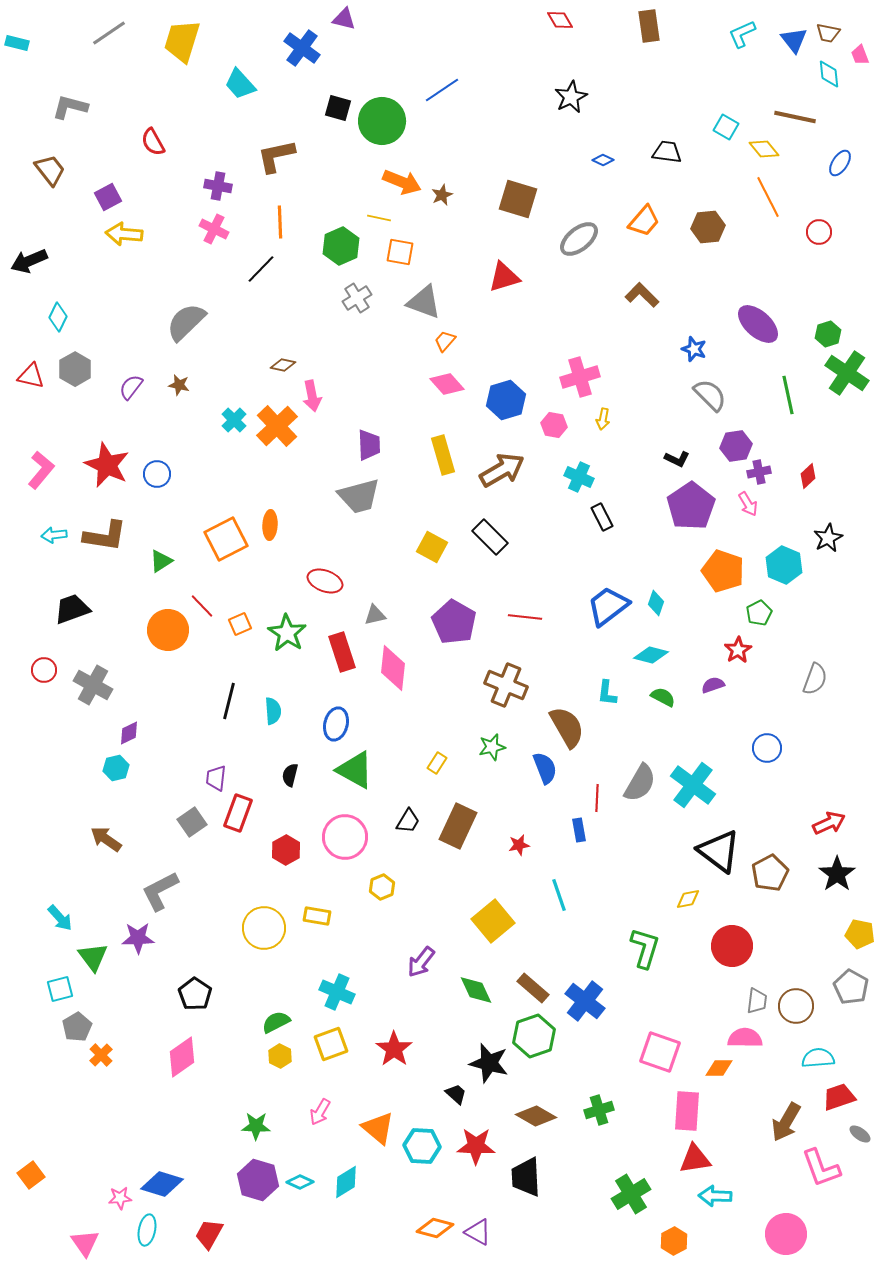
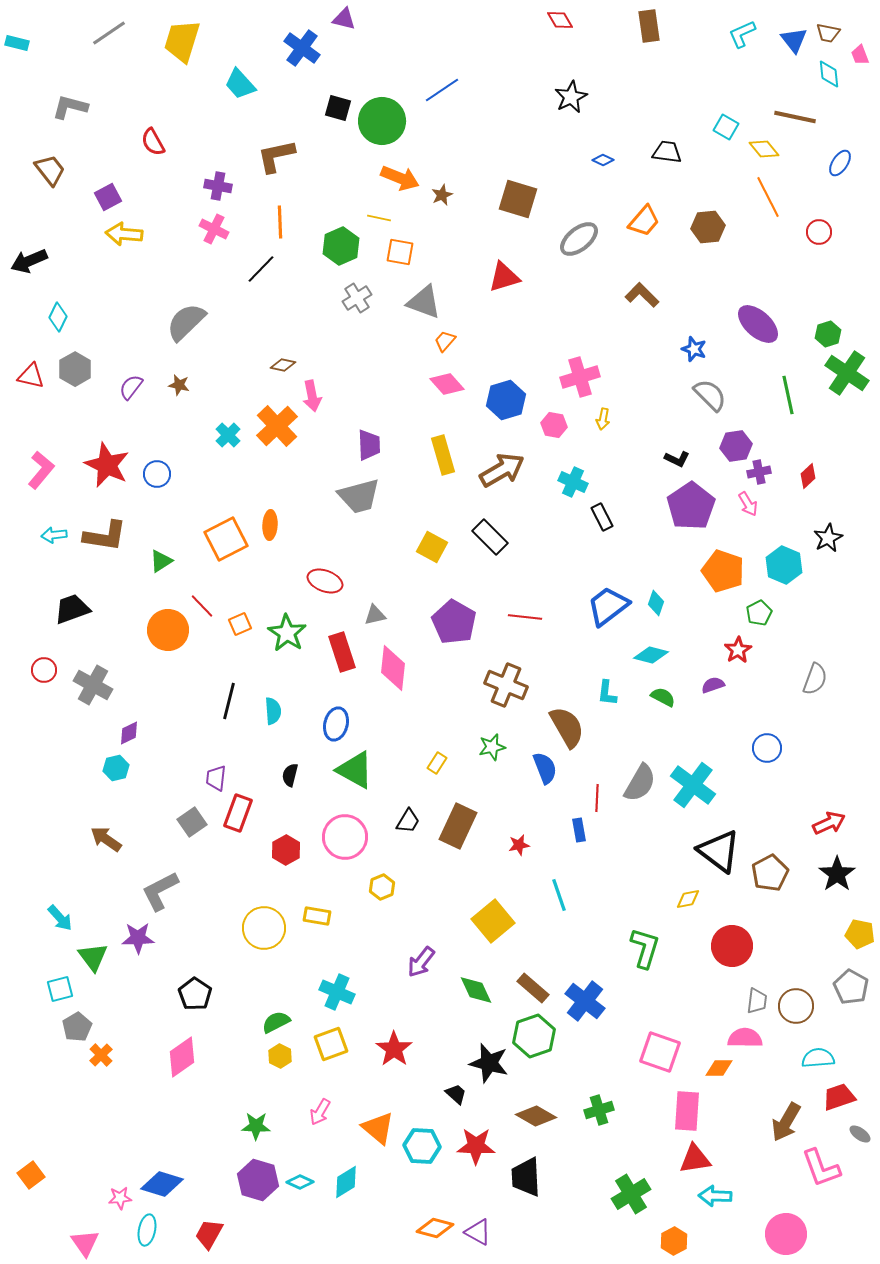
orange arrow at (402, 182): moved 2 px left, 4 px up
cyan cross at (234, 420): moved 6 px left, 15 px down
cyan cross at (579, 477): moved 6 px left, 5 px down
